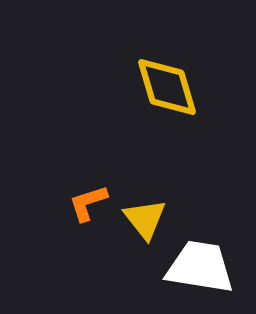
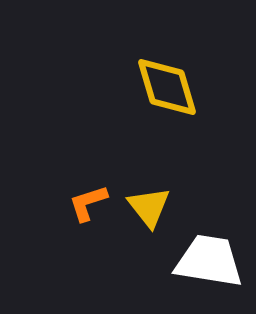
yellow triangle: moved 4 px right, 12 px up
white trapezoid: moved 9 px right, 6 px up
